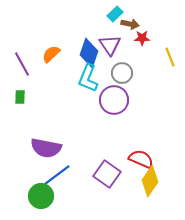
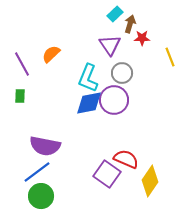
brown arrow: rotated 84 degrees counterclockwise
blue diamond: moved 50 px down; rotated 60 degrees clockwise
green rectangle: moved 1 px up
purple semicircle: moved 1 px left, 2 px up
red semicircle: moved 15 px left
blue line: moved 20 px left, 3 px up
